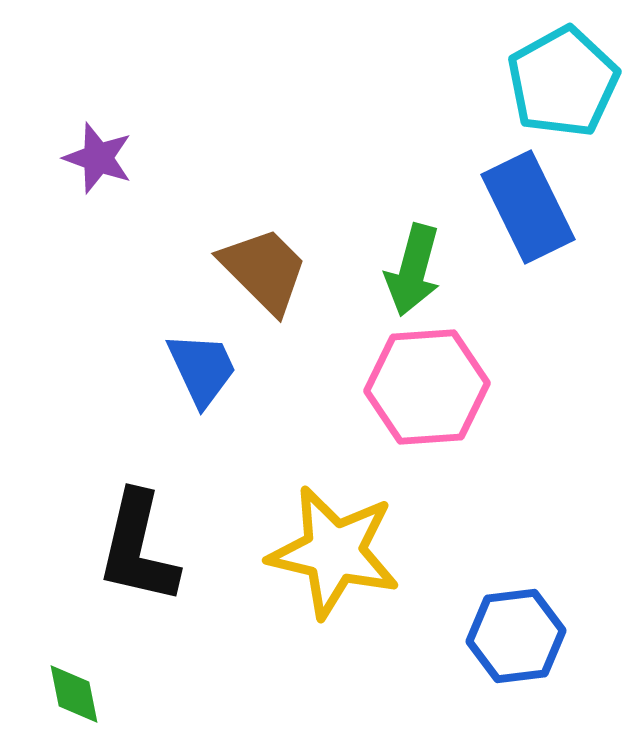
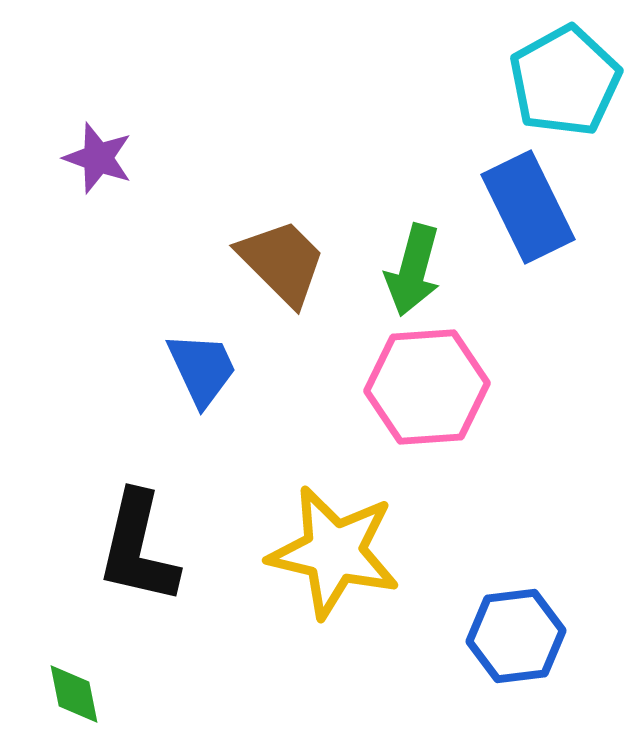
cyan pentagon: moved 2 px right, 1 px up
brown trapezoid: moved 18 px right, 8 px up
